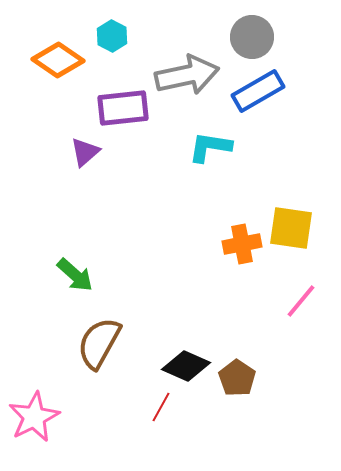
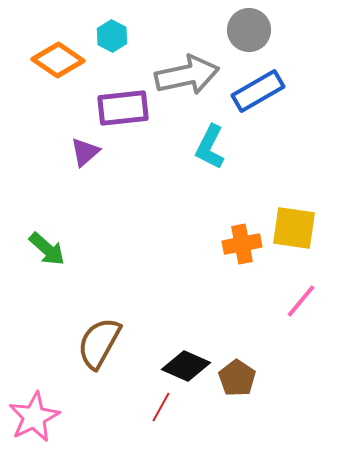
gray circle: moved 3 px left, 7 px up
cyan L-shape: rotated 72 degrees counterclockwise
yellow square: moved 3 px right
green arrow: moved 28 px left, 26 px up
